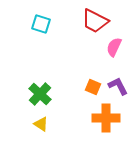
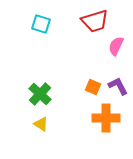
red trapezoid: rotated 44 degrees counterclockwise
pink semicircle: moved 2 px right, 1 px up
